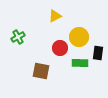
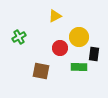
green cross: moved 1 px right
black rectangle: moved 4 px left, 1 px down
green rectangle: moved 1 px left, 4 px down
